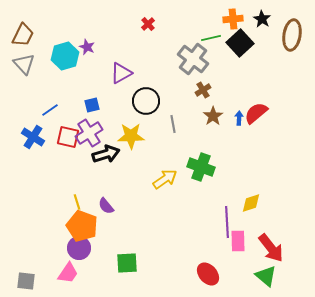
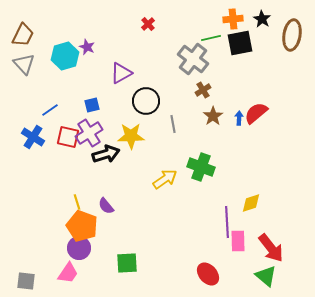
black square: rotated 32 degrees clockwise
